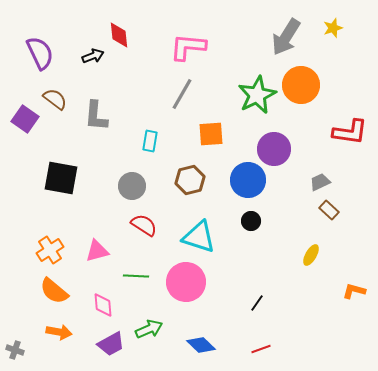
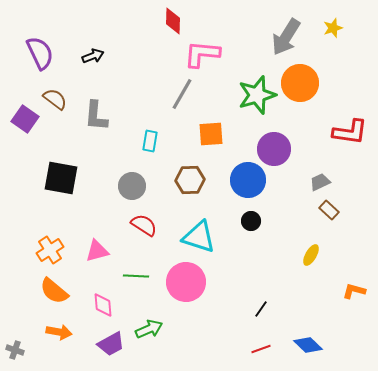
red diamond: moved 54 px right, 14 px up; rotated 8 degrees clockwise
pink L-shape: moved 14 px right, 7 px down
orange circle: moved 1 px left, 2 px up
green star: rotated 9 degrees clockwise
brown hexagon: rotated 12 degrees clockwise
black line: moved 4 px right, 6 px down
blue diamond: moved 107 px right
